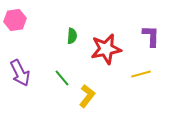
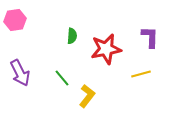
purple L-shape: moved 1 px left, 1 px down
